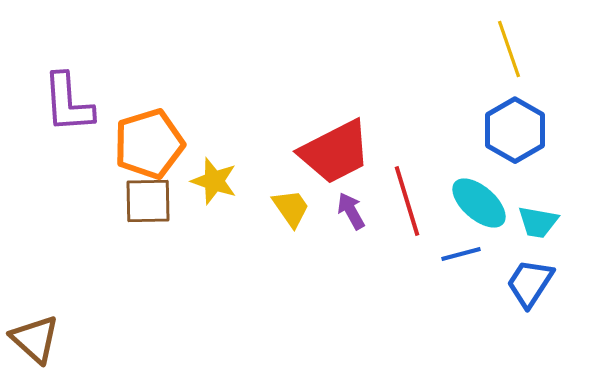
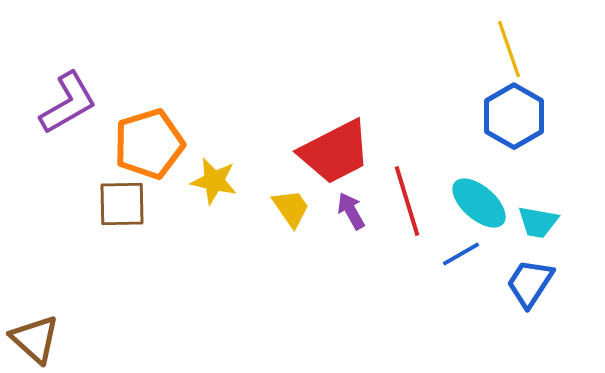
purple L-shape: rotated 116 degrees counterclockwise
blue hexagon: moved 1 px left, 14 px up
yellow star: rotated 6 degrees counterclockwise
brown square: moved 26 px left, 3 px down
blue line: rotated 15 degrees counterclockwise
